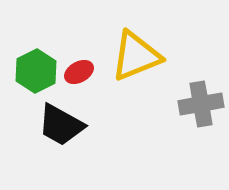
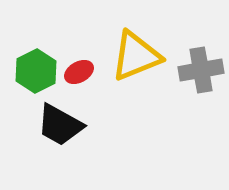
gray cross: moved 34 px up
black trapezoid: moved 1 px left
